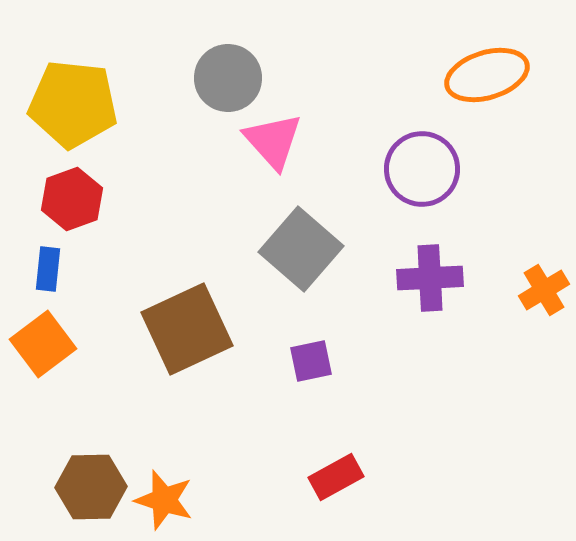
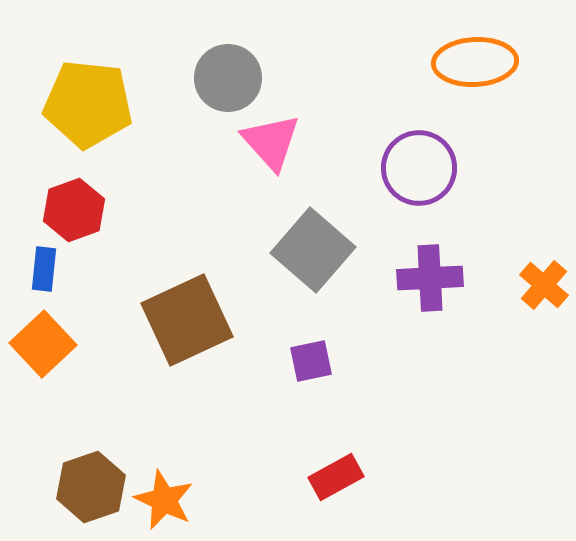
orange ellipse: moved 12 px left, 13 px up; rotated 14 degrees clockwise
yellow pentagon: moved 15 px right
pink triangle: moved 2 px left, 1 px down
purple circle: moved 3 px left, 1 px up
red hexagon: moved 2 px right, 11 px down
gray square: moved 12 px right, 1 px down
blue rectangle: moved 4 px left
orange cross: moved 5 px up; rotated 18 degrees counterclockwise
brown square: moved 9 px up
orange square: rotated 6 degrees counterclockwise
brown hexagon: rotated 18 degrees counterclockwise
orange star: rotated 8 degrees clockwise
